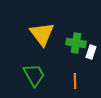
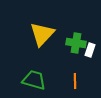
yellow triangle: rotated 20 degrees clockwise
white rectangle: moved 1 px left, 2 px up
green trapezoid: moved 5 px down; rotated 45 degrees counterclockwise
